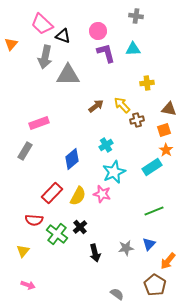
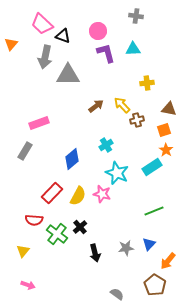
cyan star: moved 3 px right, 1 px down; rotated 25 degrees counterclockwise
